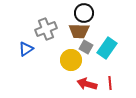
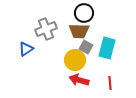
cyan rectangle: rotated 20 degrees counterclockwise
yellow circle: moved 4 px right
red arrow: moved 8 px left, 4 px up
